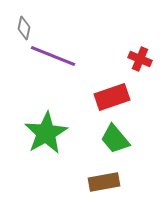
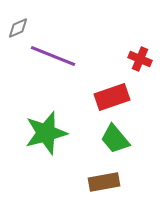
gray diamond: moved 6 px left; rotated 55 degrees clockwise
green star: rotated 15 degrees clockwise
